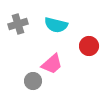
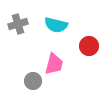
pink trapezoid: moved 2 px right; rotated 35 degrees counterclockwise
